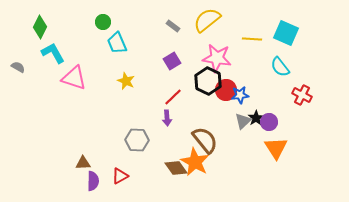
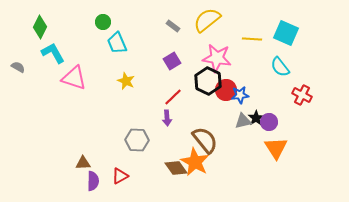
gray triangle: rotated 30 degrees clockwise
